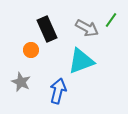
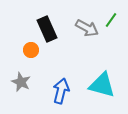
cyan triangle: moved 21 px right, 24 px down; rotated 36 degrees clockwise
blue arrow: moved 3 px right
